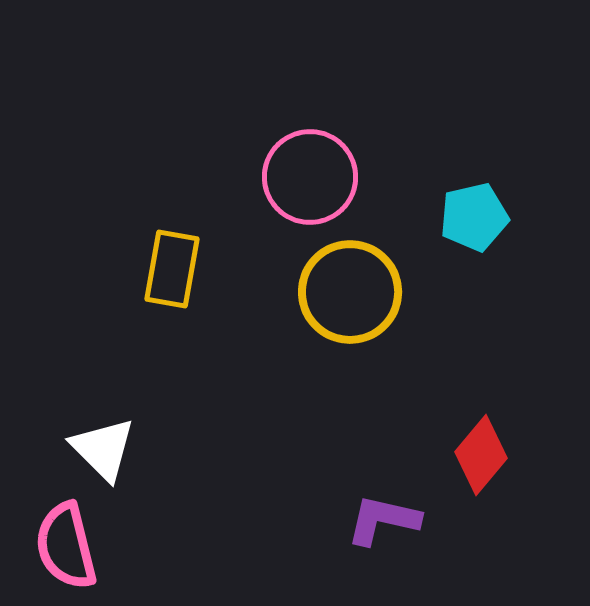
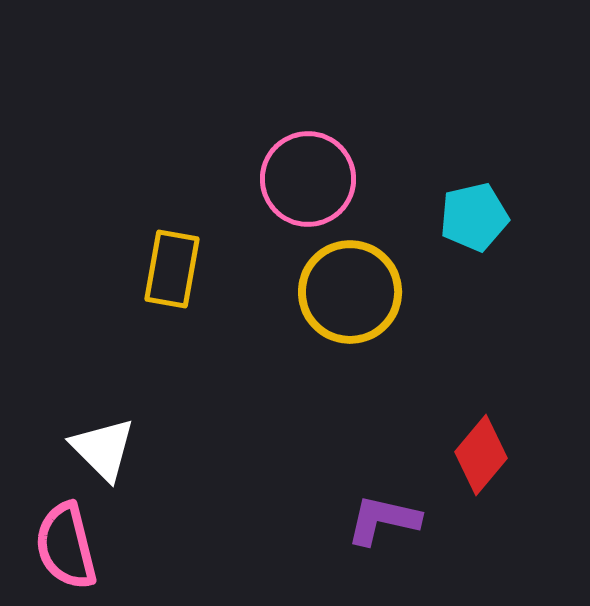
pink circle: moved 2 px left, 2 px down
